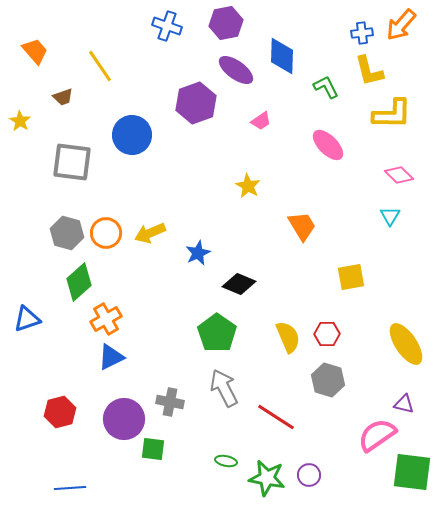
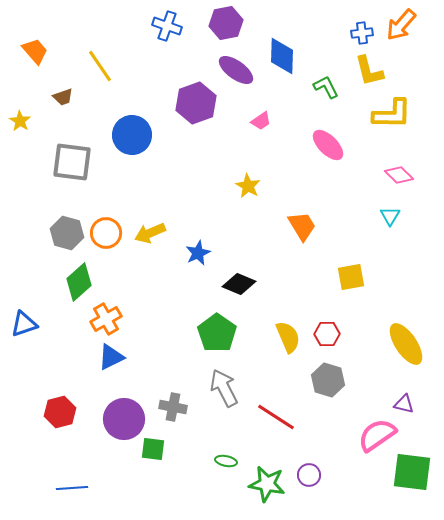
blue triangle at (27, 319): moved 3 px left, 5 px down
gray cross at (170, 402): moved 3 px right, 5 px down
green star at (267, 478): moved 6 px down
blue line at (70, 488): moved 2 px right
